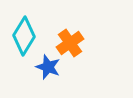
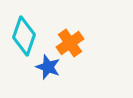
cyan diamond: rotated 12 degrees counterclockwise
